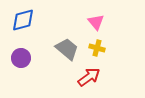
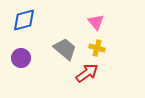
blue diamond: moved 1 px right
gray trapezoid: moved 2 px left
red arrow: moved 2 px left, 4 px up
